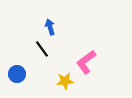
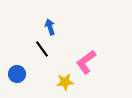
yellow star: moved 1 px down
